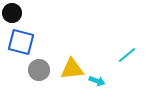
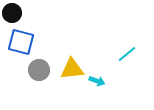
cyan line: moved 1 px up
